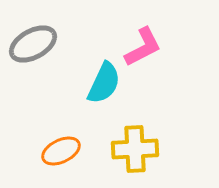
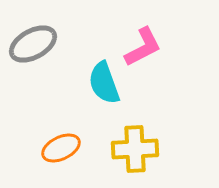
cyan semicircle: rotated 135 degrees clockwise
orange ellipse: moved 3 px up
